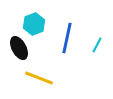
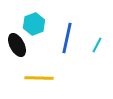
black ellipse: moved 2 px left, 3 px up
yellow line: rotated 20 degrees counterclockwise
